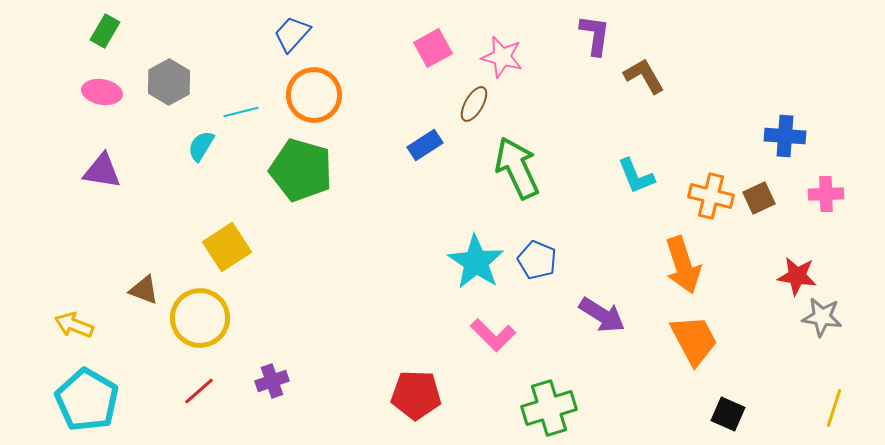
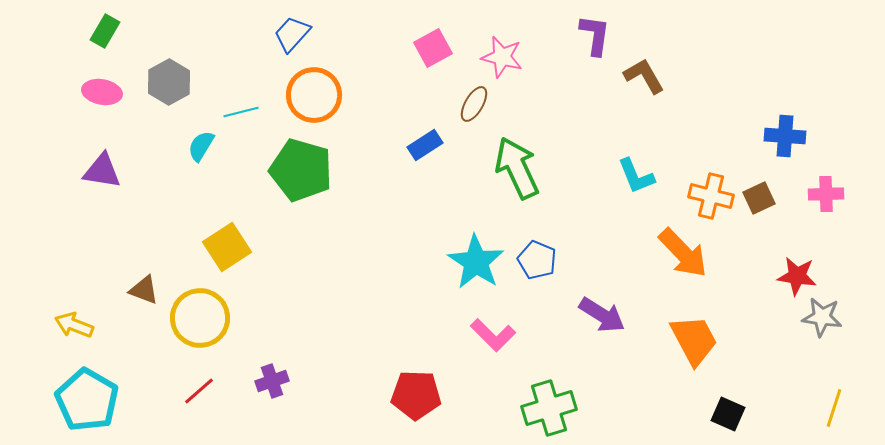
orange arrow: moved 12 px up; rotated 26 degrees counterclockwise
